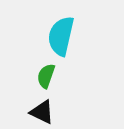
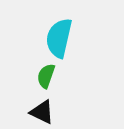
cyan semicircle: moved 2 px left, 2 px down
